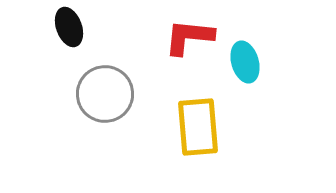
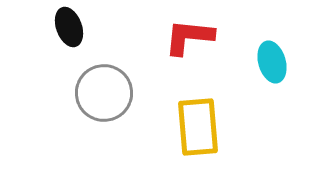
cyan ellipse: moved 27 px right
gray circle: moved 1 px left, 1 px up
